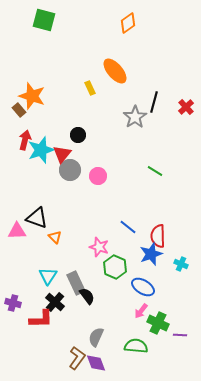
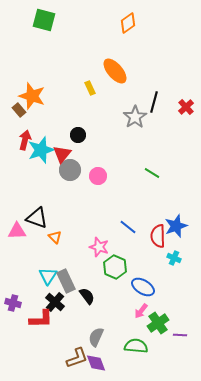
green line: moved 3 px left, 2 px down
blue star: moved 25 px right, 28 px up
cyan cross: moved 7 px left, 6 px up
gray rectangle: moved 10 px left, 2 px up
green cross: rotated 30 degrees clockwise
brown L-shape: rotated 35 degrees clockwise
